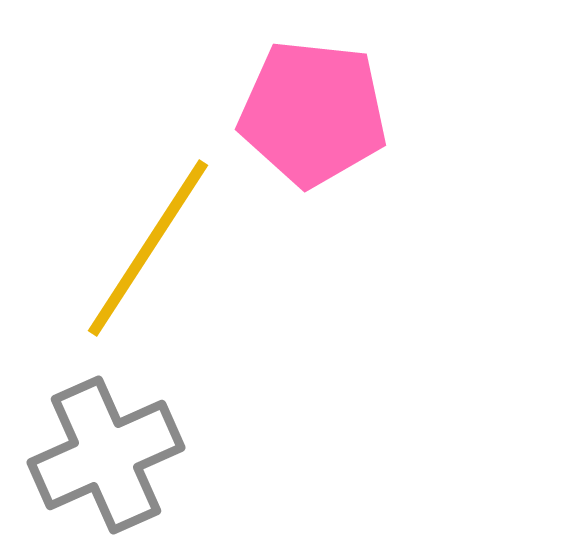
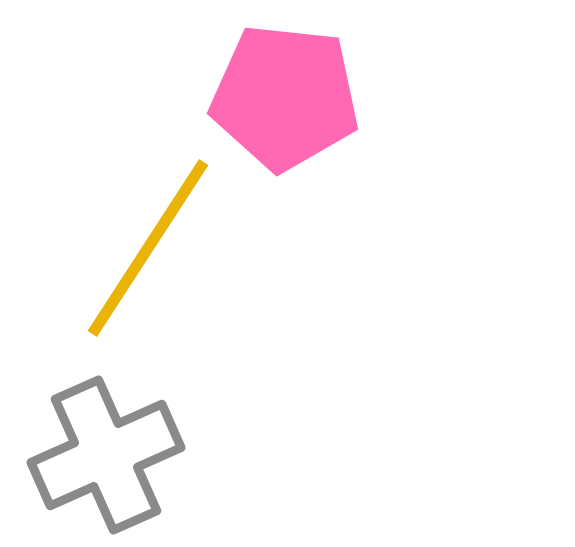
pink pentagon: moved 28 px left, 16 px up
